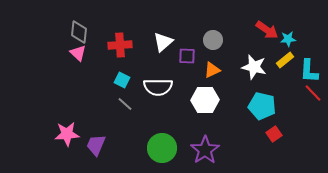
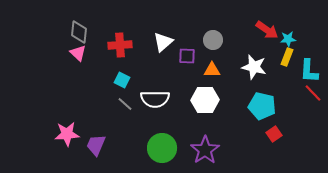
yellow rectangle: moved 2 px right, 3 px up; rotated 30 degrees counterclockwise
orange triangle: rotated 24 degrees clockwise
white semicircle: moved 3 px left, 12 px down
